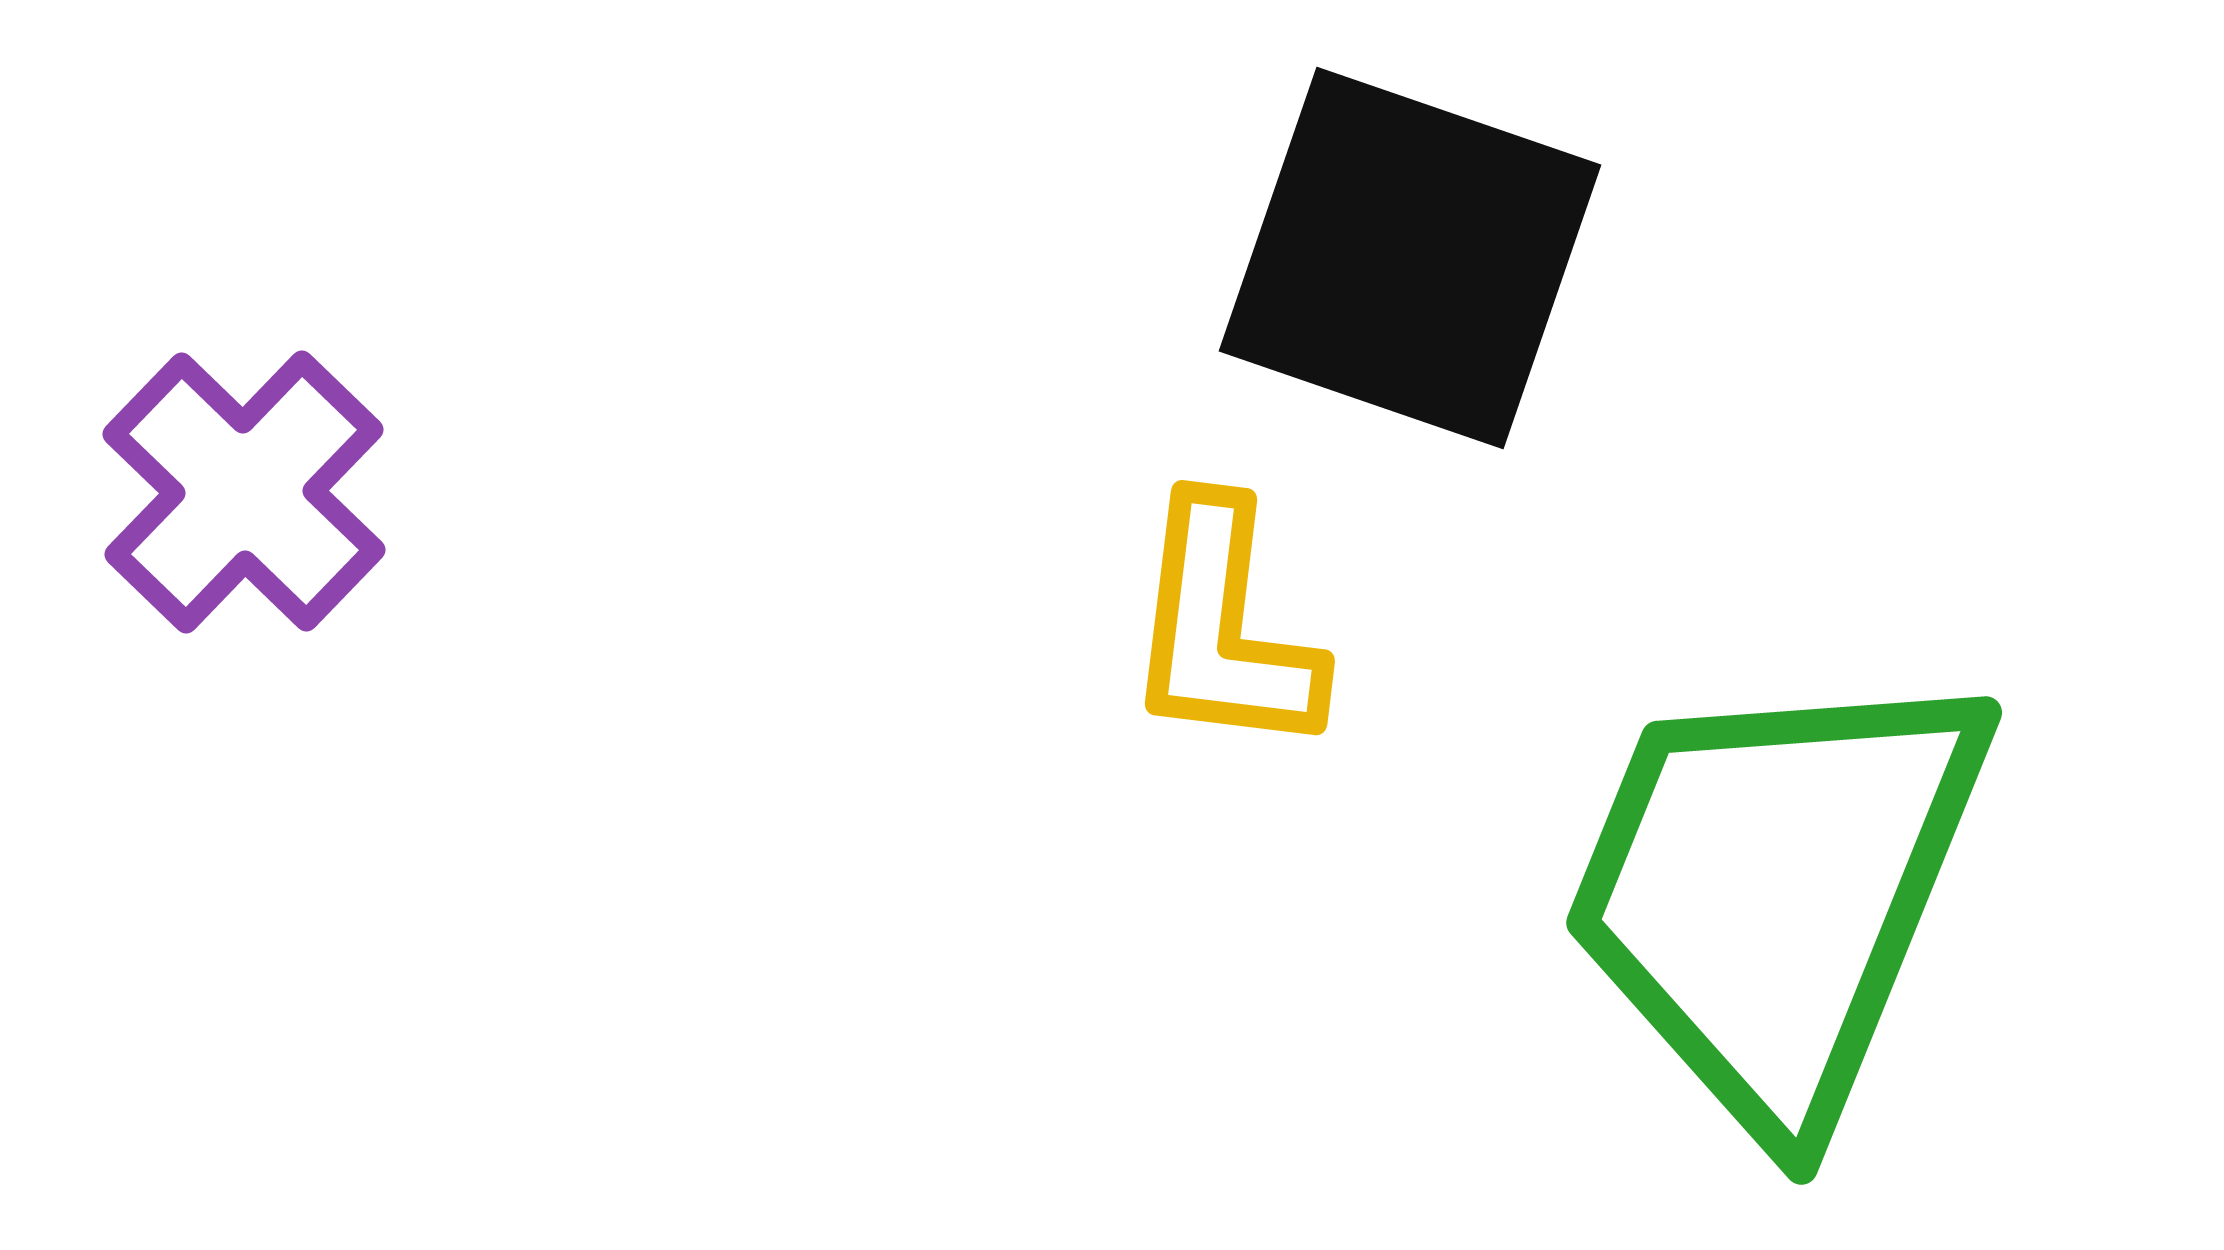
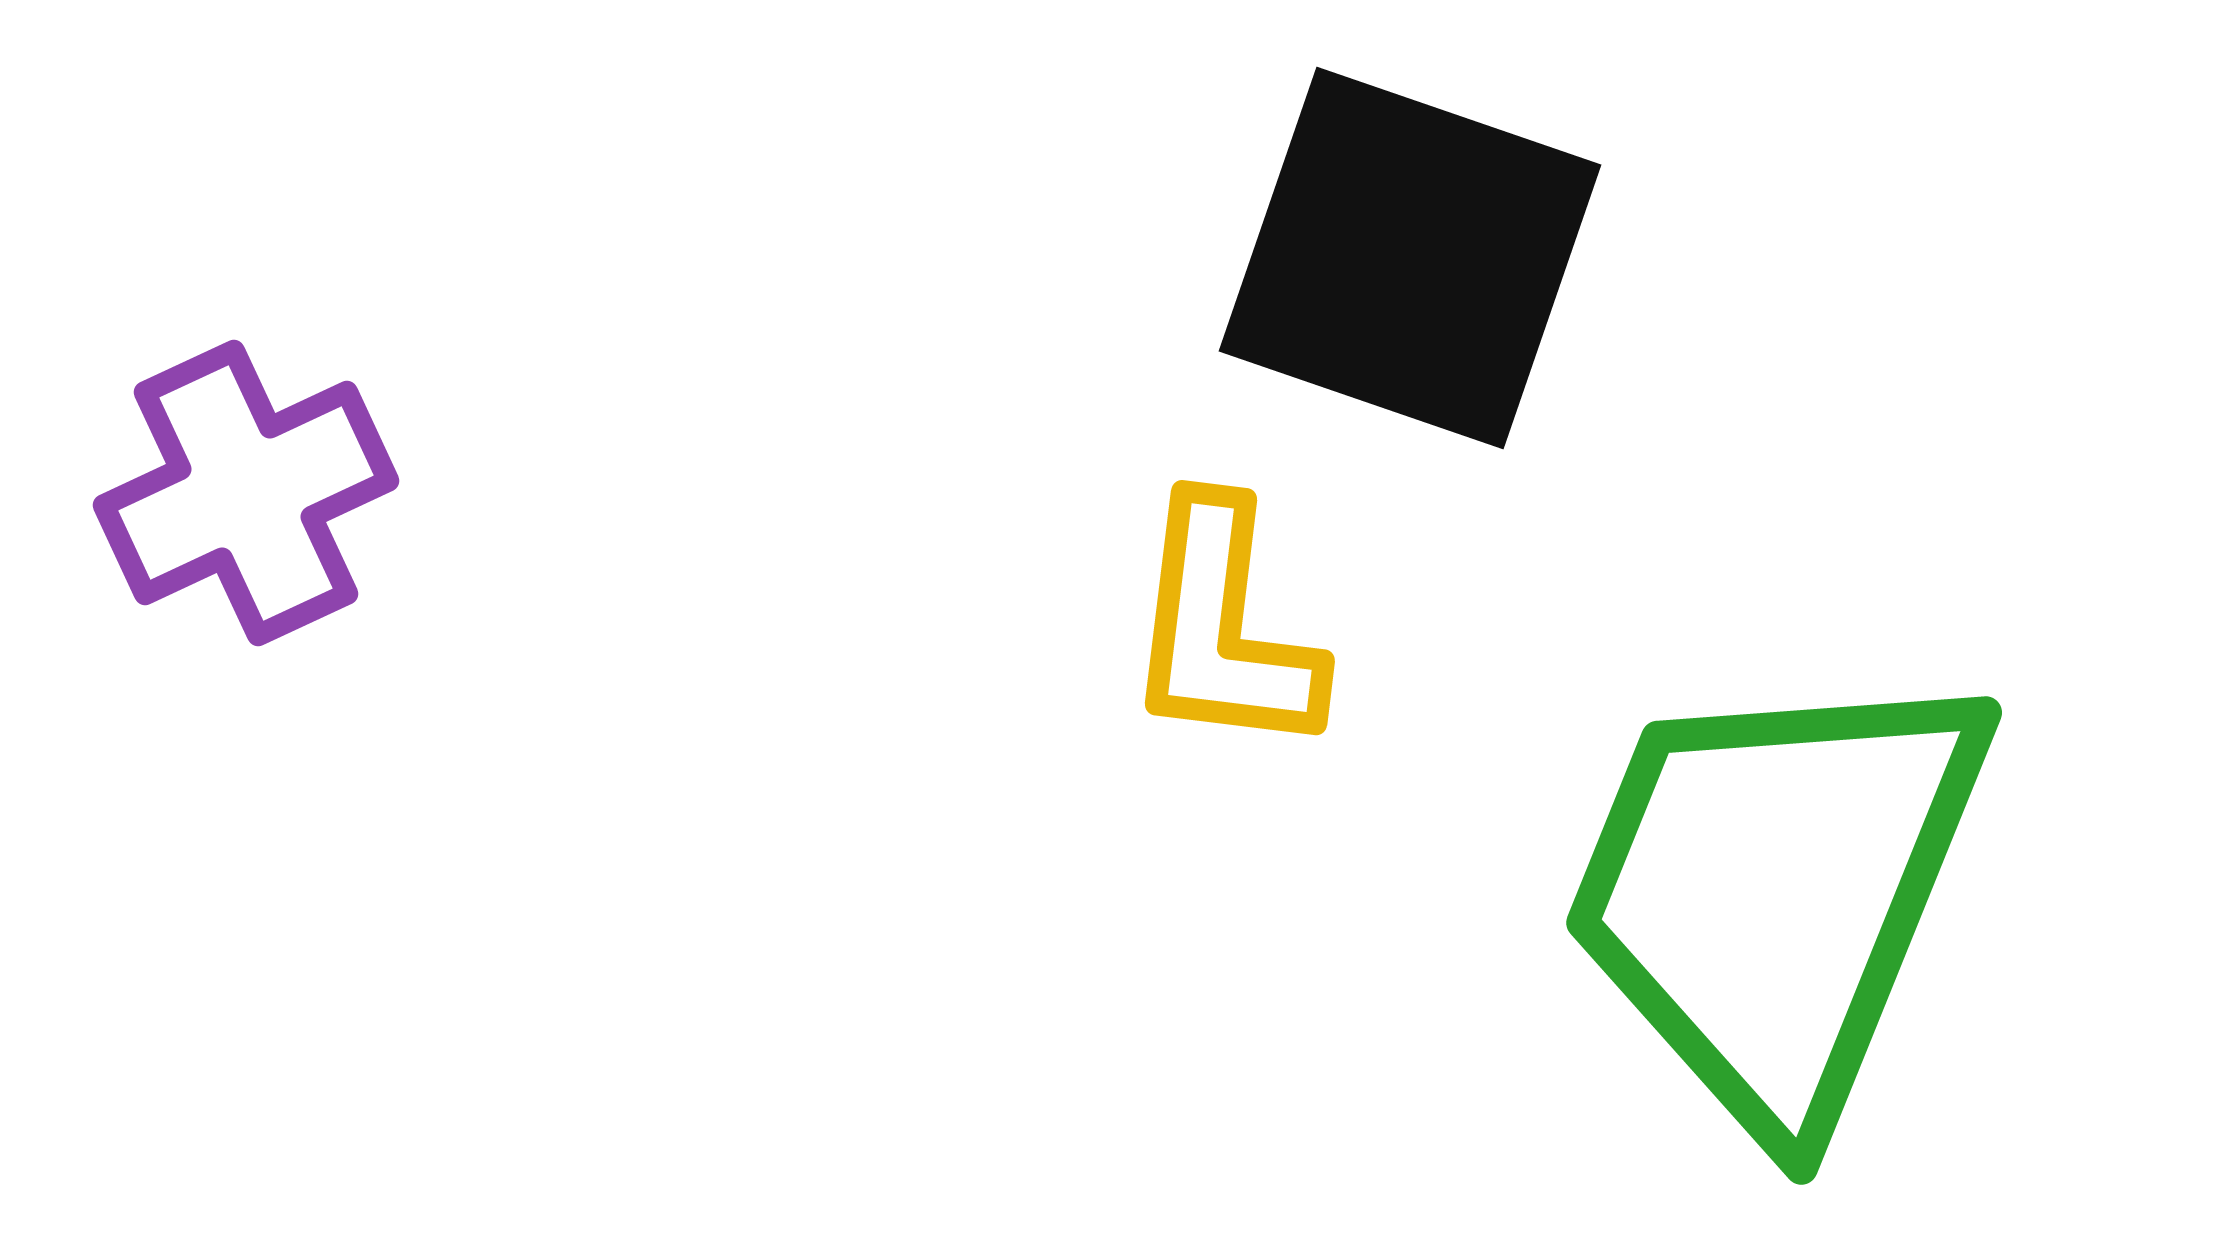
purple cross: moved 2 px right, 1 px down; rotated 21 degrees clockwise
